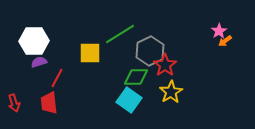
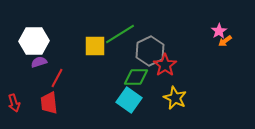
yellow square: moved 5 px right, 7 px up
yellow star: moved 4 px right, 6 px down; rotated 15 degrees counterclockwise
